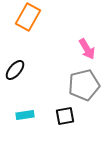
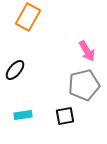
pink arrow: moved 2 px down
cyan rectangle: moved 2 px left
